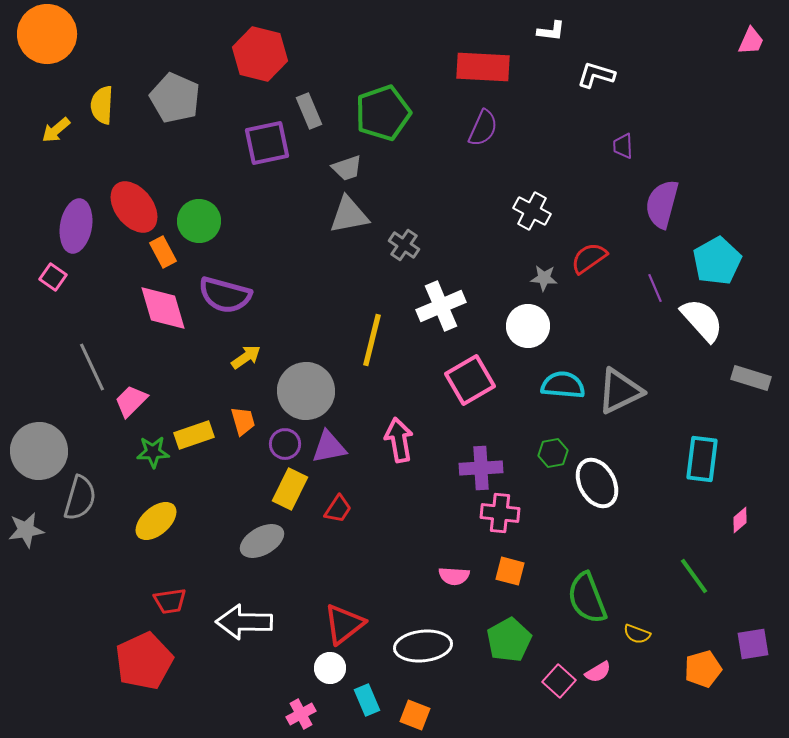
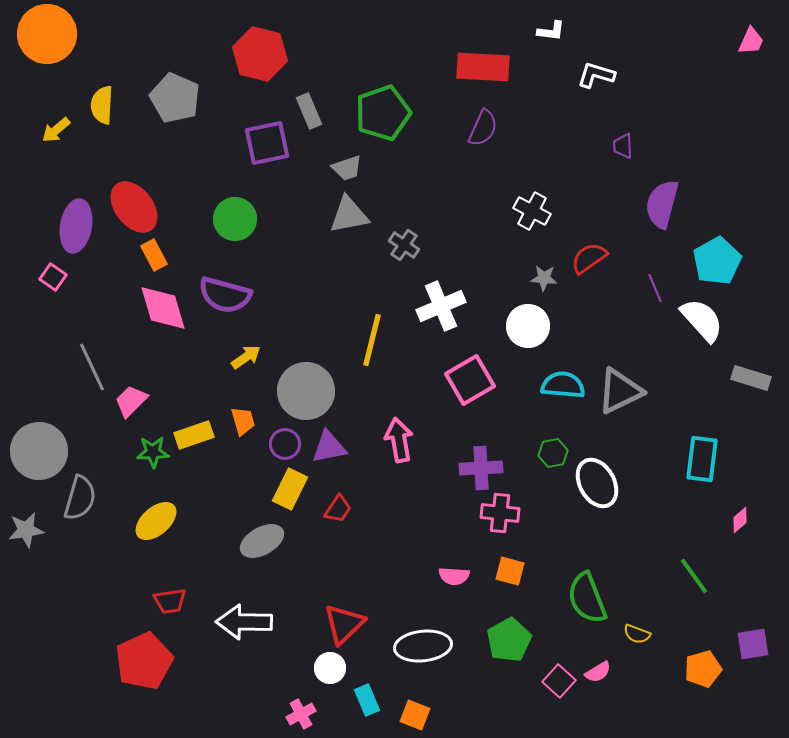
green circle at (199, 221): moved 36 px right, 2 px up
orange rectangle at (163, 252): moved 9 px left, 3 px down
red triangle at (344, 624): rotated 6 degrees counterclockwise
